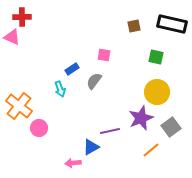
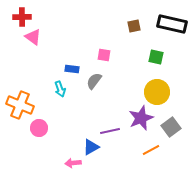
pink triangle: moved 21 px right; rotated 12 degrees clockwise
blue rectangle: rotated 40 degrees clockwise
orange cross: moved 1 px right, 1 px up; rotated 16 degrees counterclockwise
orange line: rotated 12 degrees clockwise
